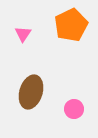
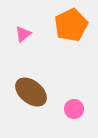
pink triangle: rotated 18 degrees clockwise
brown ellipse: rotated 68 degrees counterclockwise
